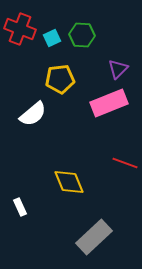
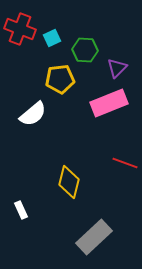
green hexagon: moved 3 px right, 15 px down
purple triangle: moved 1 px left, 1 px up
yellow diamond: rotated 36 degrees clockwise
white rectangle: moved 1 px right, 3 px down
